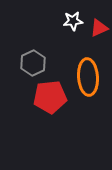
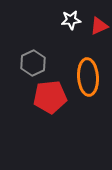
white star: moved 2 px left, 1 px up
red triangle: moved 2 px up
